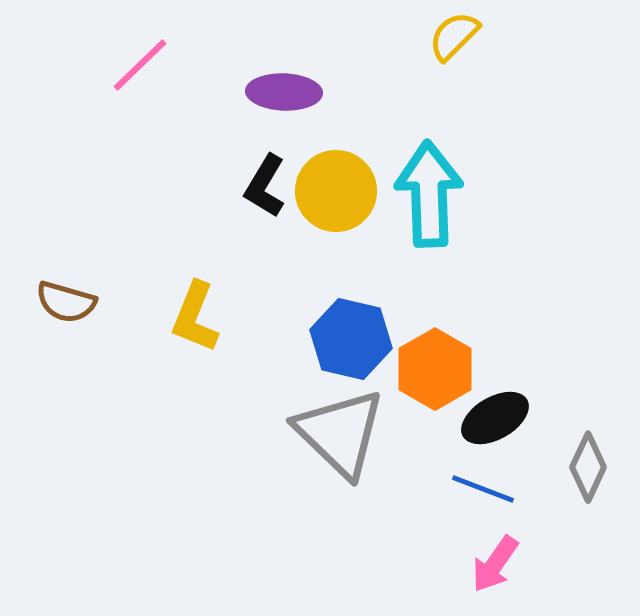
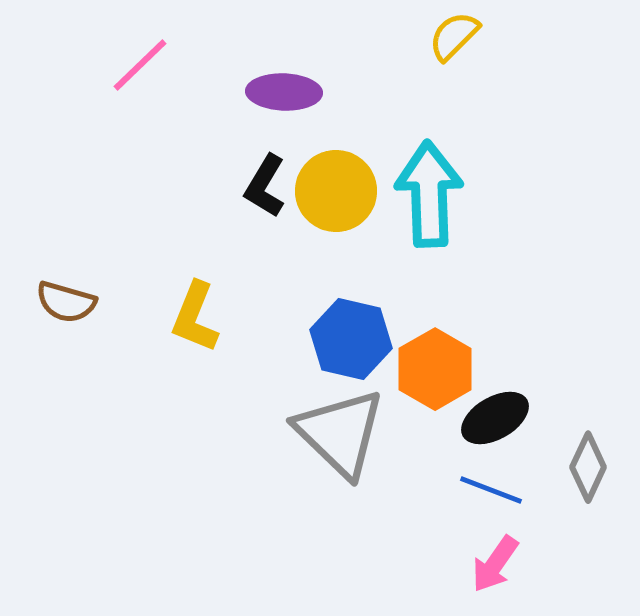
blue line: moved 8 px right, 1 px down
